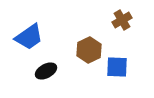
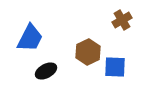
blue trapezoid: moved 1 px right, 1 px down; rotated 28 degrees counterclockwise
brown hexagon: moved 1 px left, 2 px down
blue square: moved 2 px left
